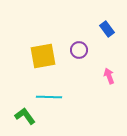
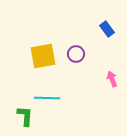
purple circle: moved 3 px left, 4 px down
pink arrow: moved 3 px right, 3 px down
cyan line: moved 2 px left, 1 px down
green L-shape: rotated 40 degrees clockwise
